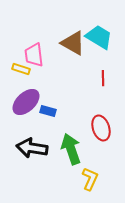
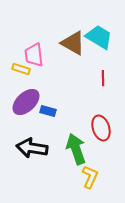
green arrow: moved 5 px right
yellow L-shape: moved 2 px up
